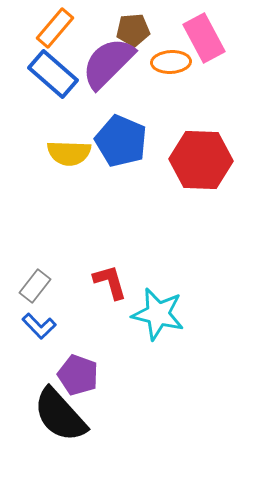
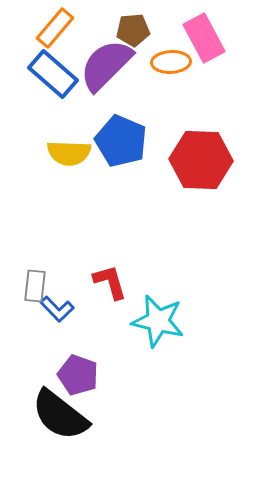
purple semicircle: moved 2 px left, 2 px down
gray rectangle: rotated 32 degrees counterclockwise
cyan star: moved 7 px down
blue L-shape: moved 18 px right, 17 px up
black semicircle: rotated 10 degrees counterclockwise
